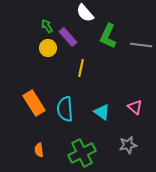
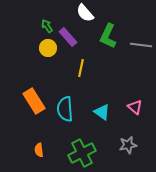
orange rectangle: moved 2 px up
